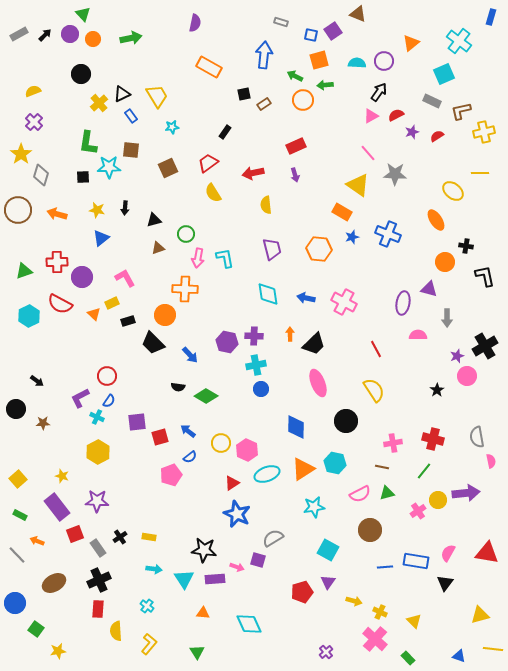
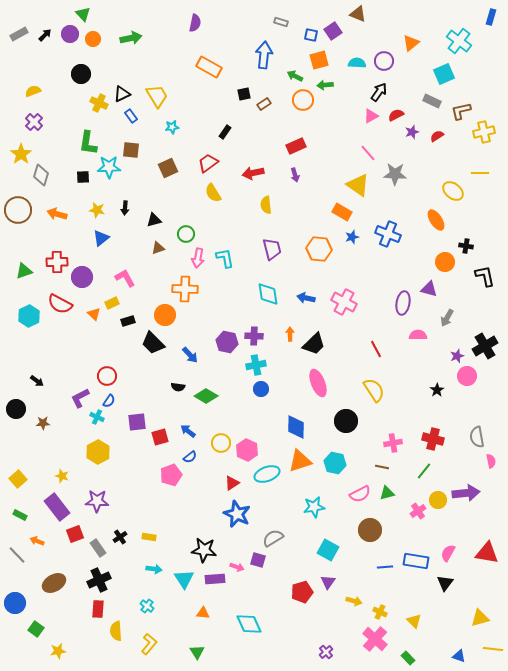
yellow cross at (99, 103): rotated 24 degrees counterclockwise
gray arrow at (447, 318): rotated 30 degrees clockwise
orange triangle at (303, 469): moved 3 px left, 8 px up; rotated 15 degrees clockwise
yellow triangle at (480, 615): moved 3 px down
